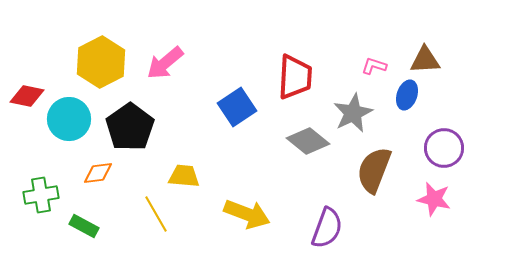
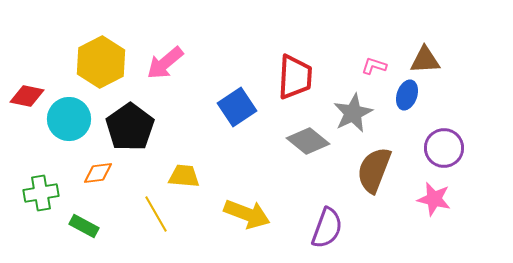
green cross: moved 2 px up
